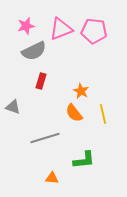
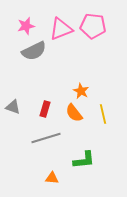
pink pentagon: moved 1 px left, 5 px up
red rectangle: moved 4 px right, 28 px down
gray line: moved 1 px right
